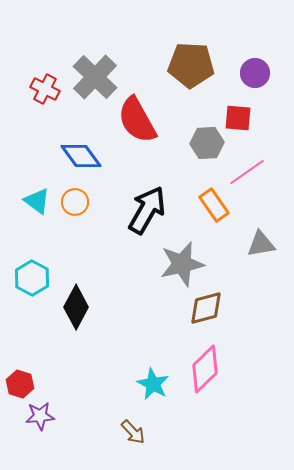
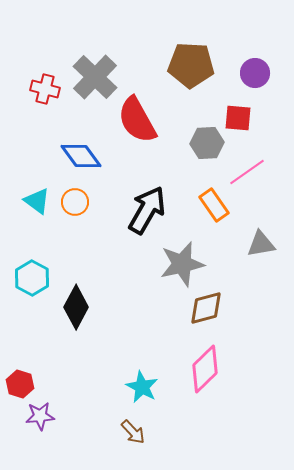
red cross: rotated 12 degrees counterclockwise
cyan star: moved 11 px left, 3 px down
